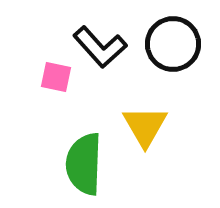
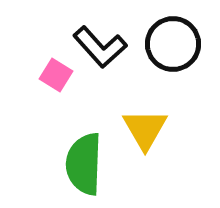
pink square: moved 2 px up; rotated 20 degrees clockwise
yellow triangle: moved 3 px down
